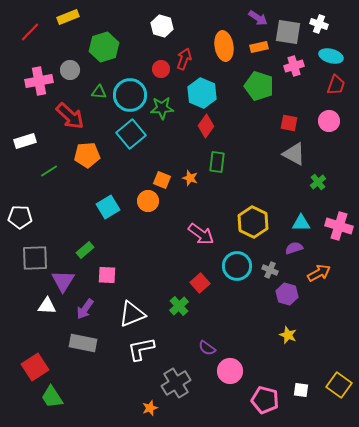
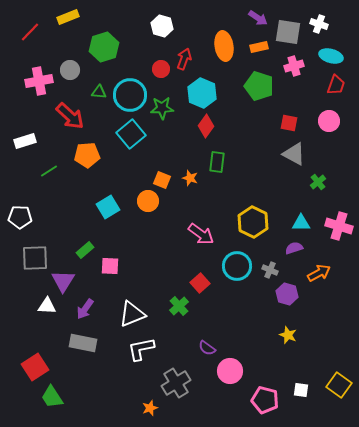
pink square at (107, 275): moved 3 px right, 9 px up
